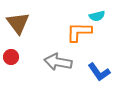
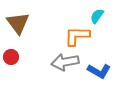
cyan semicircle: rotated 140 degrees clockwise
orange L-shape: moved 2 px left, 4 px down
gray arrow: moved 7 px right; rotated 20 degrees counterclockwise
blue L-shape: moved 1 px up; rotated 25 degrees counterclockwise
